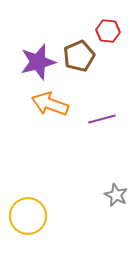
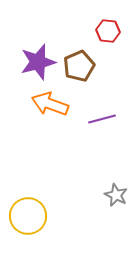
brown pentagon: moved 10 px down
